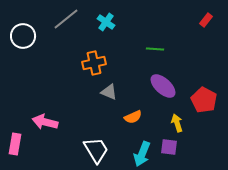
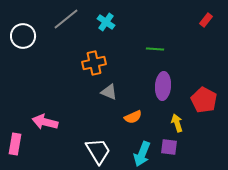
purple ellipse: rotated 52 degrees clockwise
white trapezoid: moved 2 px right, 1 px down
